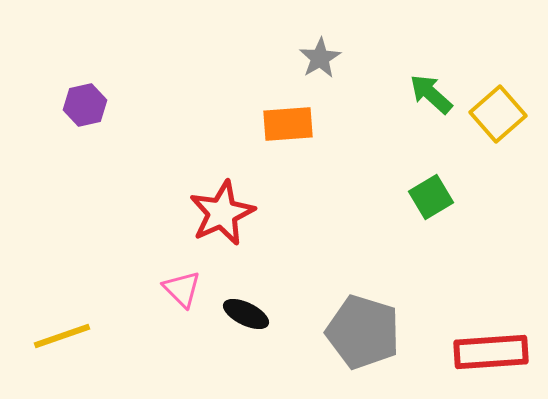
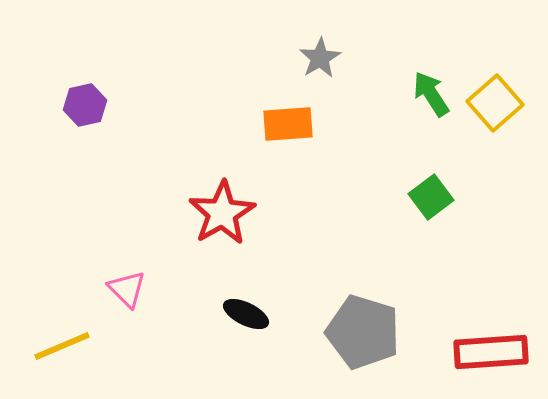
green arrow: rotated 15 degrees clockwise
yellow square: moved 3 px left, 11 px up
green square: rotated 6 degrees counterclockwise
red star: rotated 6 degrees counterclockwise
pink triangle: moved 55 px left
yellow line: moved 10 px down; rotated 4 degrees counterclockwise
